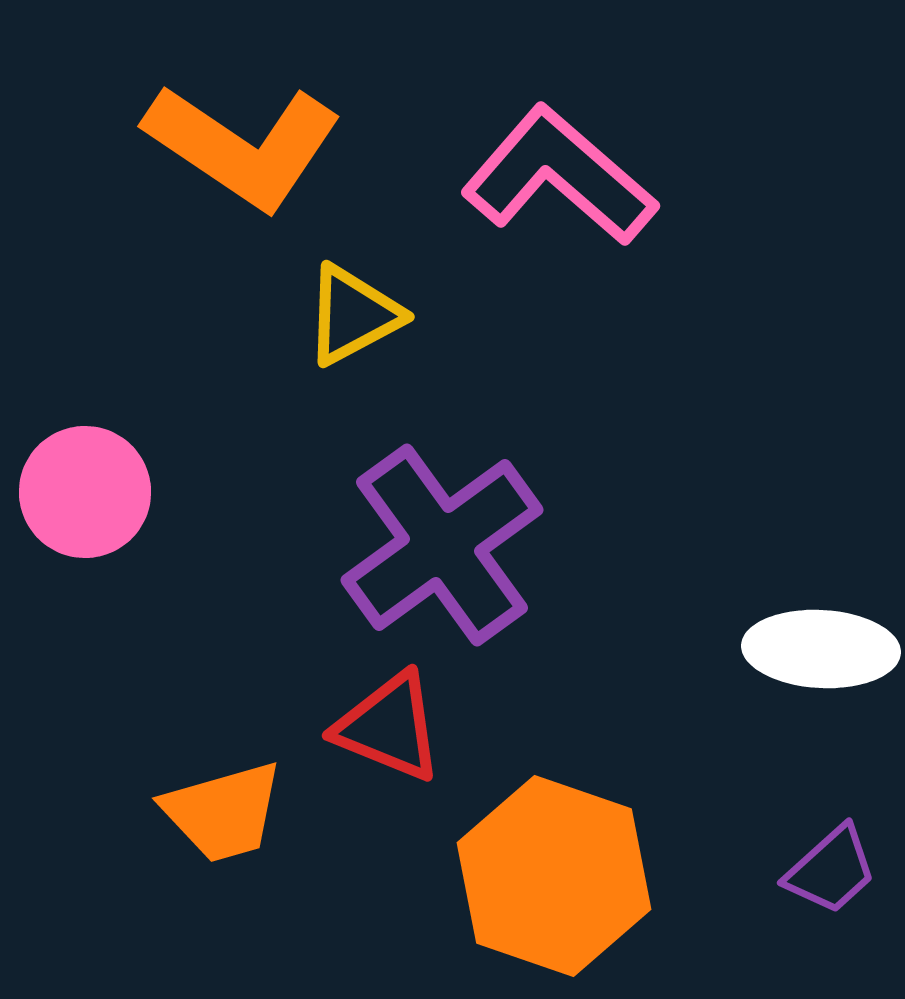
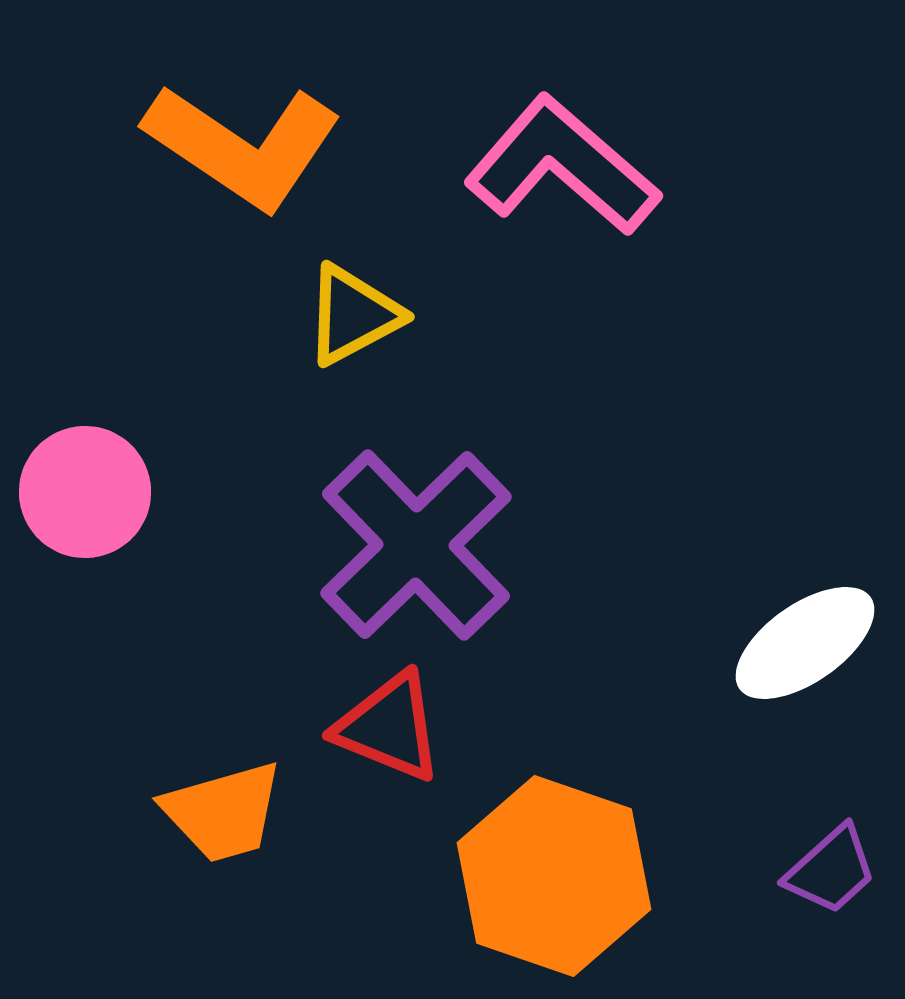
pink L-shape: moved 3 px right, 10 px up
purple cross: moved 26 px left; rotated 8 degrees counterclockwise
white ellipse: moved 16 px left, 6 px up; rotated 38 degrees counterclockwise
